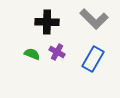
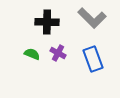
gray L-shape: moved 2 px left, 1 px up
purple cross: moved 1 px right, 1 px down
blue rectangle: rotated 50 degrees counterclockwise
